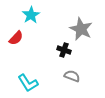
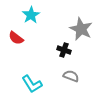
red semicircle: rotated 84 degrees clockwise
gray semicircle: moved 1 px left
cyan L-shape: moved 4 px right, 1 px down
